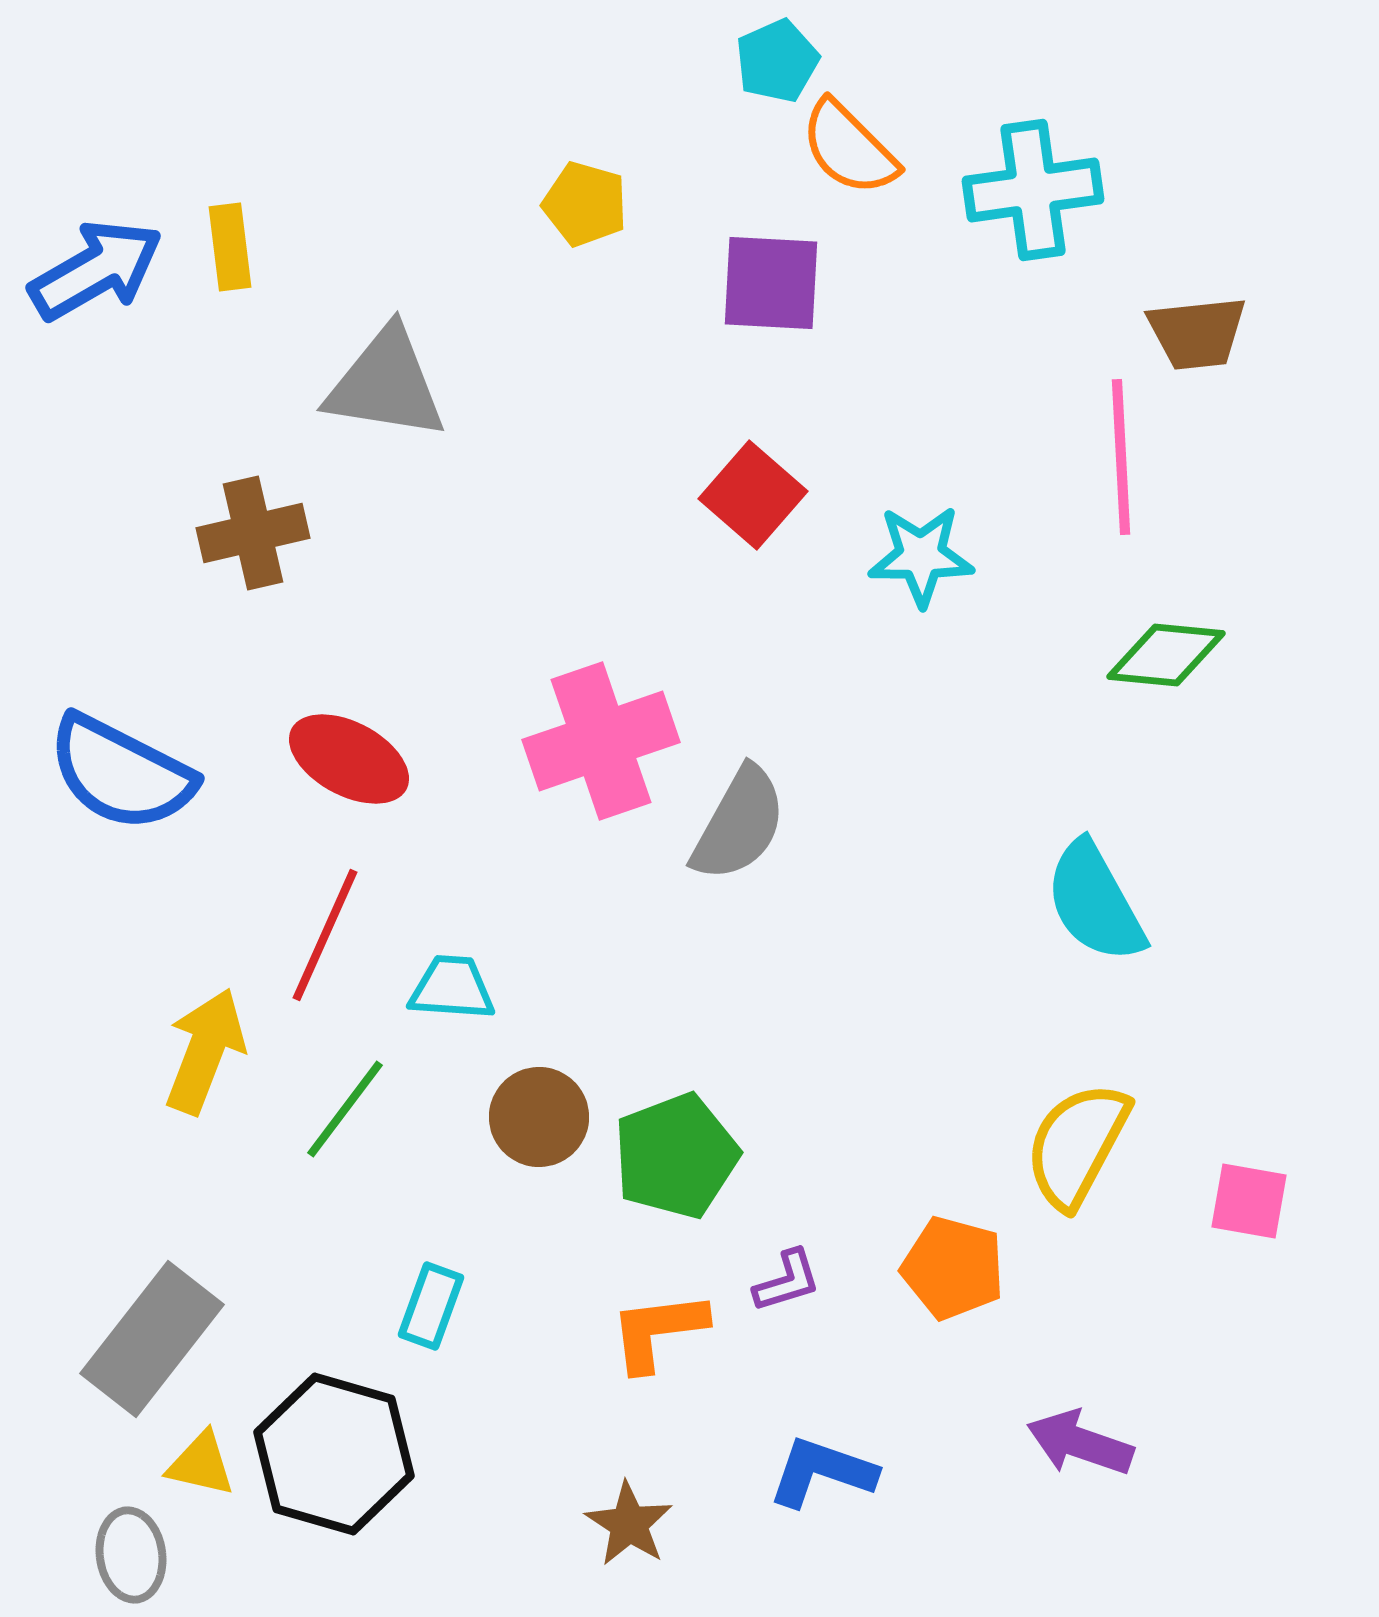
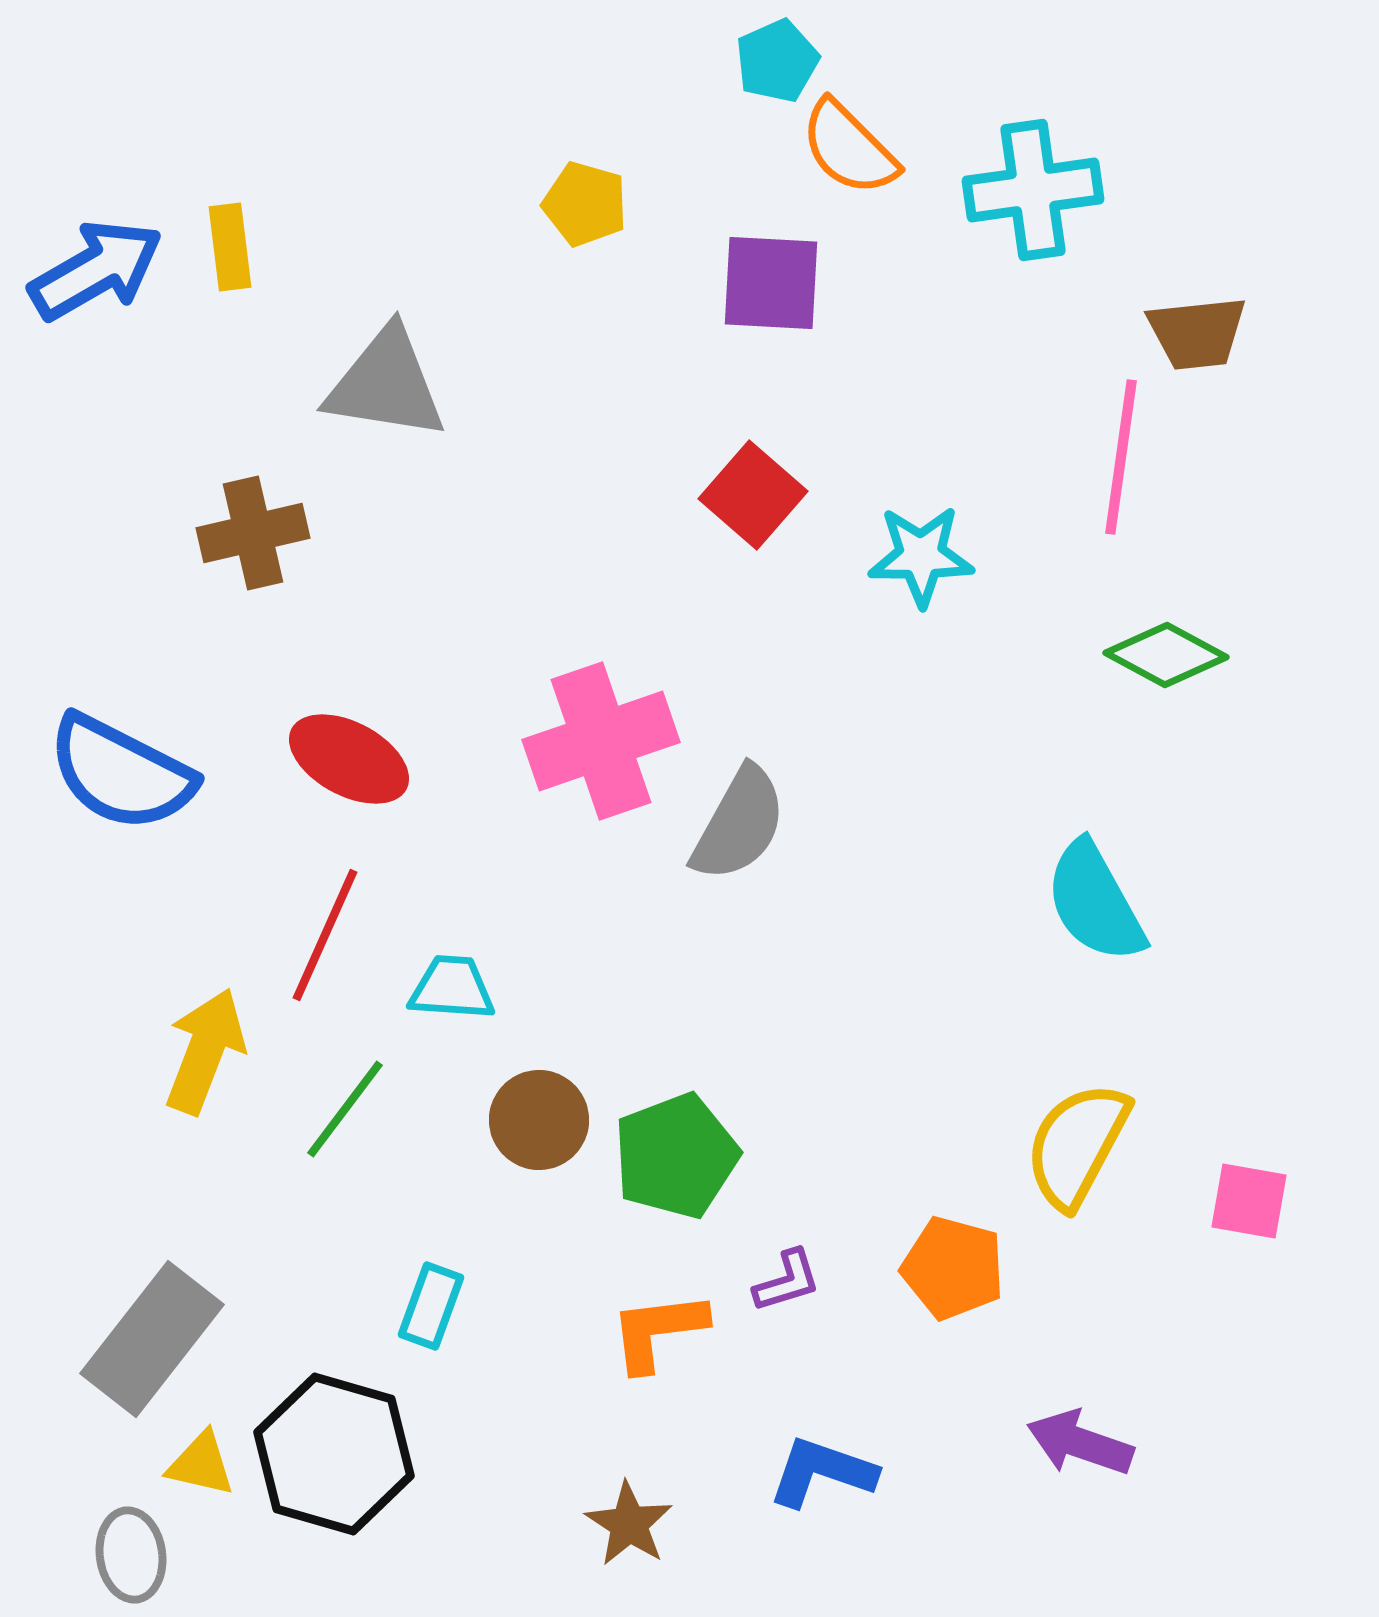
pink line: rotated 11 degrees clockwise
green diamond: rotated 23 degrees clockwise
brown circle: moved 3 px down
